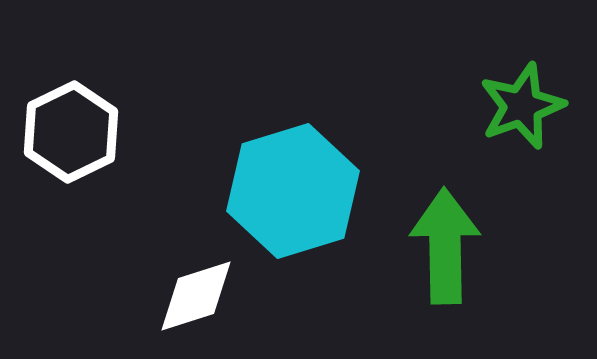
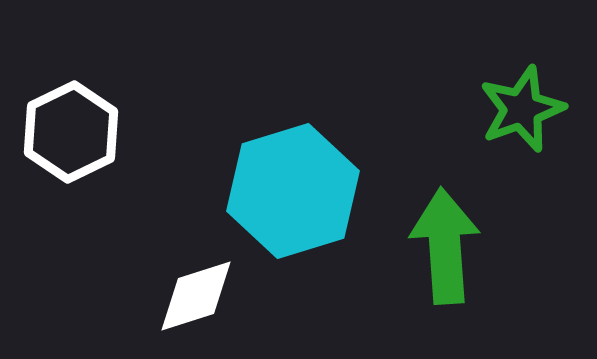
green star: moved 3 px down
green arrow: rotated 3 degrees counterclockwise
